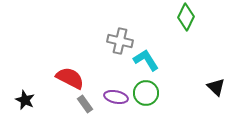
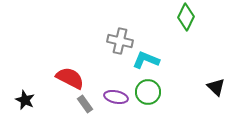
cyan L-shape: rotated 36 degrees counterclockwise
green circle: moved 2 px right, 1 px up
